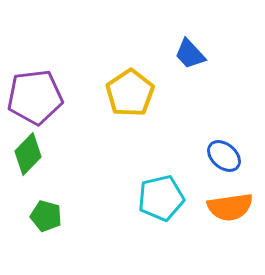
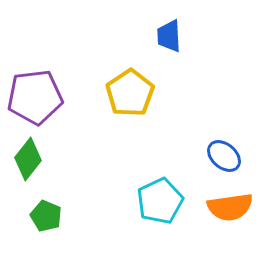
blue trapezoid: moved 21 px left, 18 px up; rotated 40 degrees clockwise
green diamond: moved 5 px down; rotated 6 degrees counterclockwise
cyan pentagon: moved 1 px left, 3 px down; rotated 12 degrees counterclockwise
green pentagon: rotated 8 degrees clockwise
